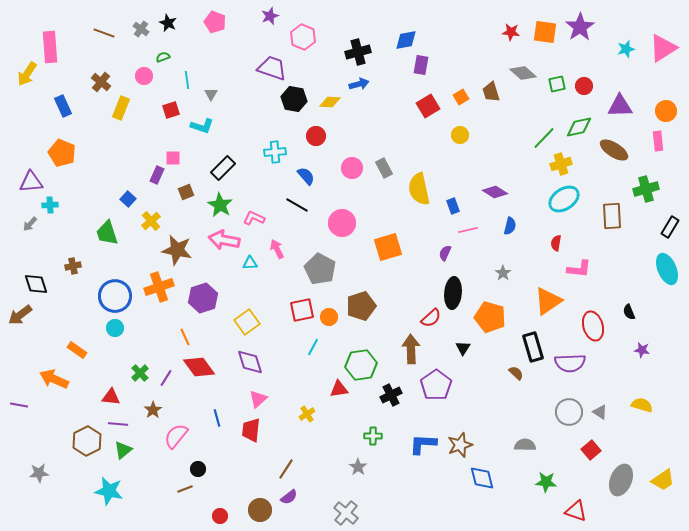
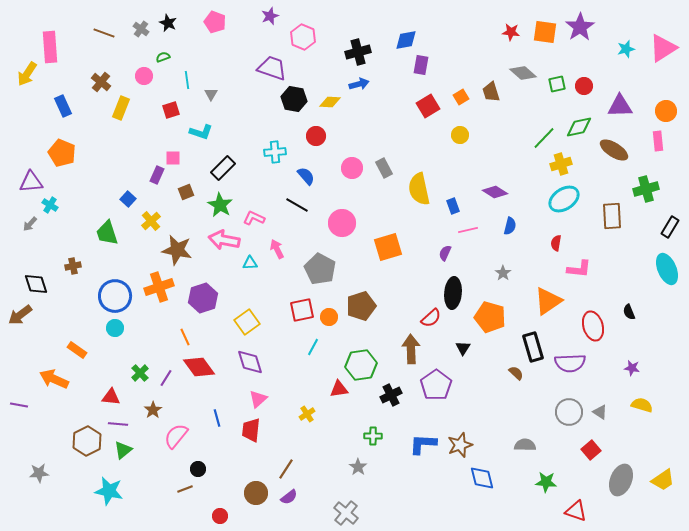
cyan L-shape at (202, 126): moved 1 px left, 6 px down
cyan cross at (50, 205): rotated 35 degrees clockwise
purple star at (642, 350): moved 10 px left, 18 px down
brown circle at (260, 510): moved 4 px left, 17 px up
